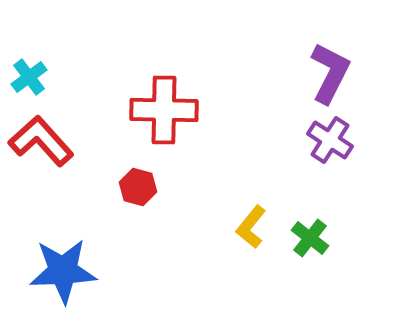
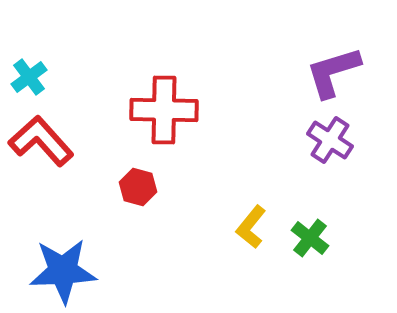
purple L-shape: moved 3 px right, 1 px up; rotated 134 degrees counterclockwise
